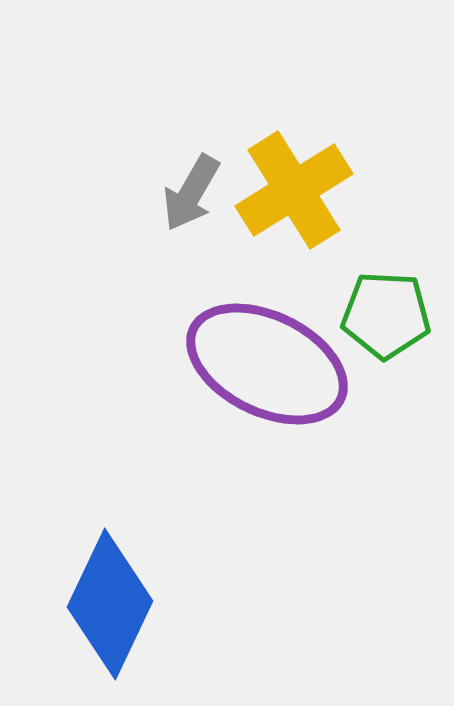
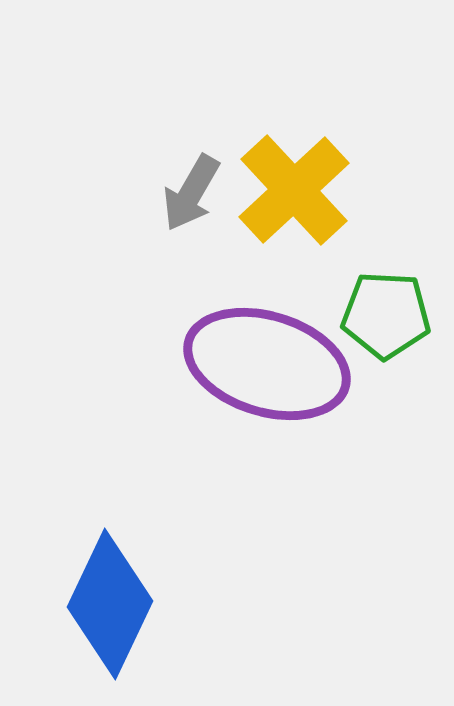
yellow cross: rotated 11 degrees counterclockwise
purple ellipse: rotated 9 degrees counterclockwise
